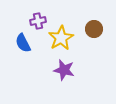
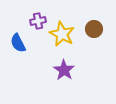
yellow star: moved 1 px right, 4 px up; rotated 15 degrees counterclockwise
blue semicircle: moved 5 px left
purple star: rotated 20 degrees clockwise
